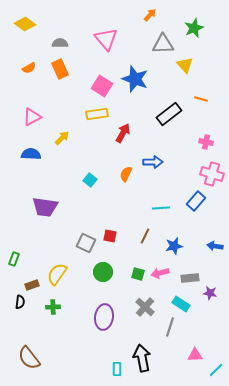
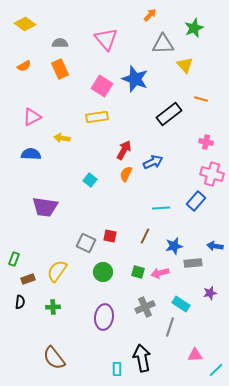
orange semicircle at (29, 68): moved 5 px left, 2 px up
yellow rectangle at (97, 114): moved 3 px down
red arrow at (123, 133): moved 1 px right, 17 px down
yellow arrow at (62, 138): rotated 126 degrees counterclockwise
blue arrow at (153, 162): rotated 24 degrees counterclockwise
yellow semicircle at (57, 274): moved 3 px up
green square at (138, 274): moved 2 px up
gray rectangle at (190, 278): moved 3 px right, 15 px up
brown rectangle at (32, 285): moved 4 px left, 6 px up
purple star at (210, 293): rotated 24 degrees counterclockwise
gray cross at (145, 307): rotated 24 degrees clockwise
brown semicircle at (29, 358): moved 25 px right
